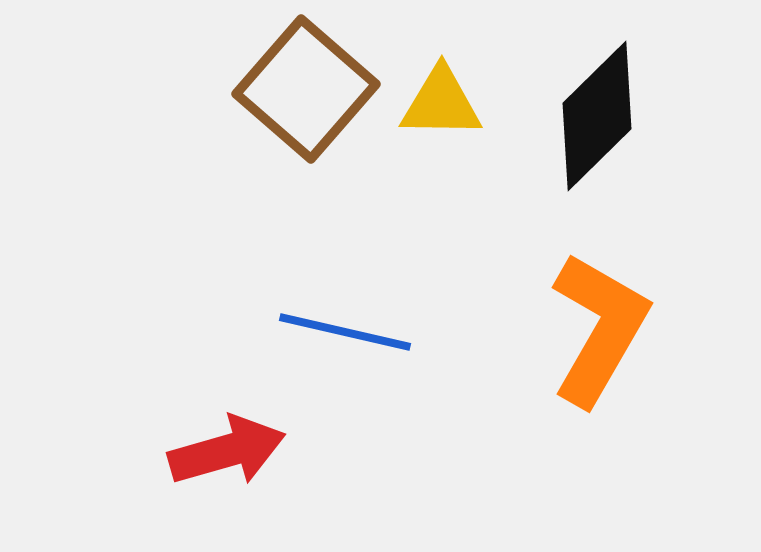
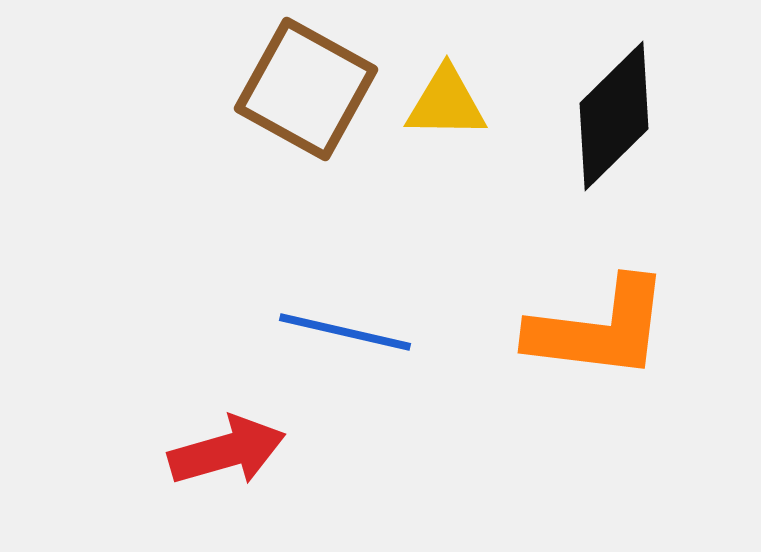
brown square: rotated 12 degrees counterclockwise
yellow triangle: moved 5 px right
black diamond: moved 17 px right
orange L-shape: rotated 67 degrees clockwise
